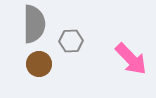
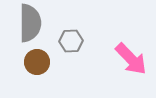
gray semicircle: moved 4 px left, 1 px up
brown circle: moved 2 px left, 2 px up
